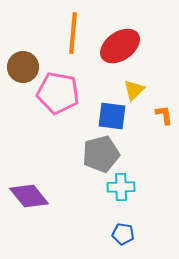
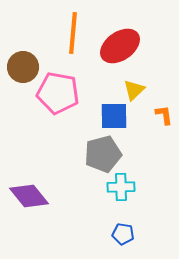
blue square: moved 2 px right; rotated 8 degrees counterclockwise
gray pentagon: moved 2 px right
